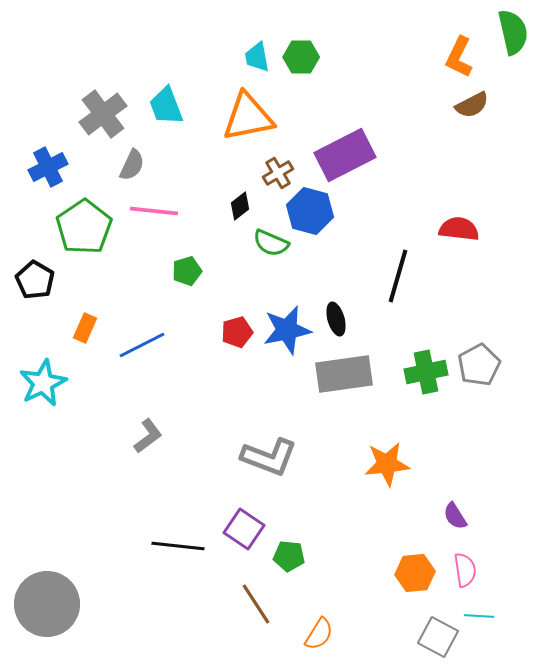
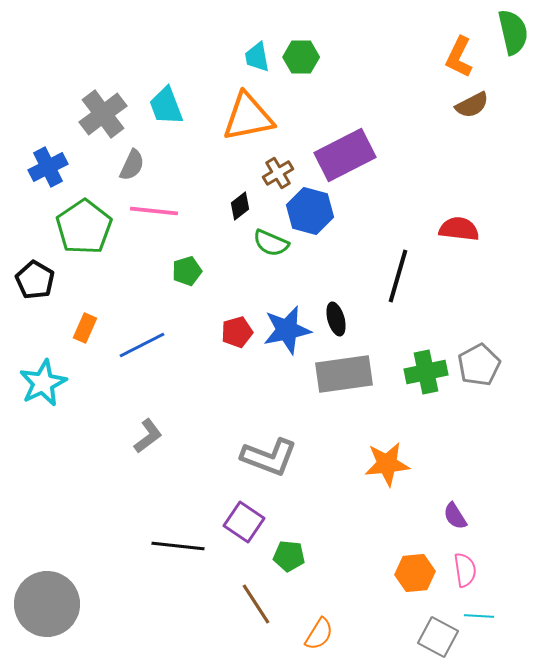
purple square at (244, 529): moved 7 px up
